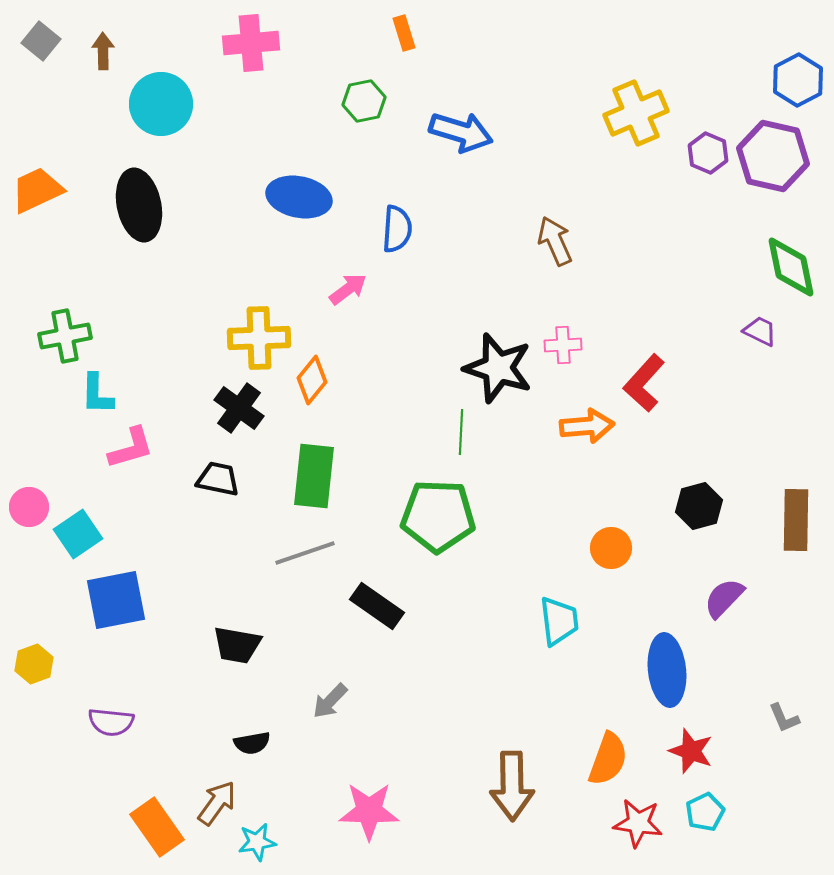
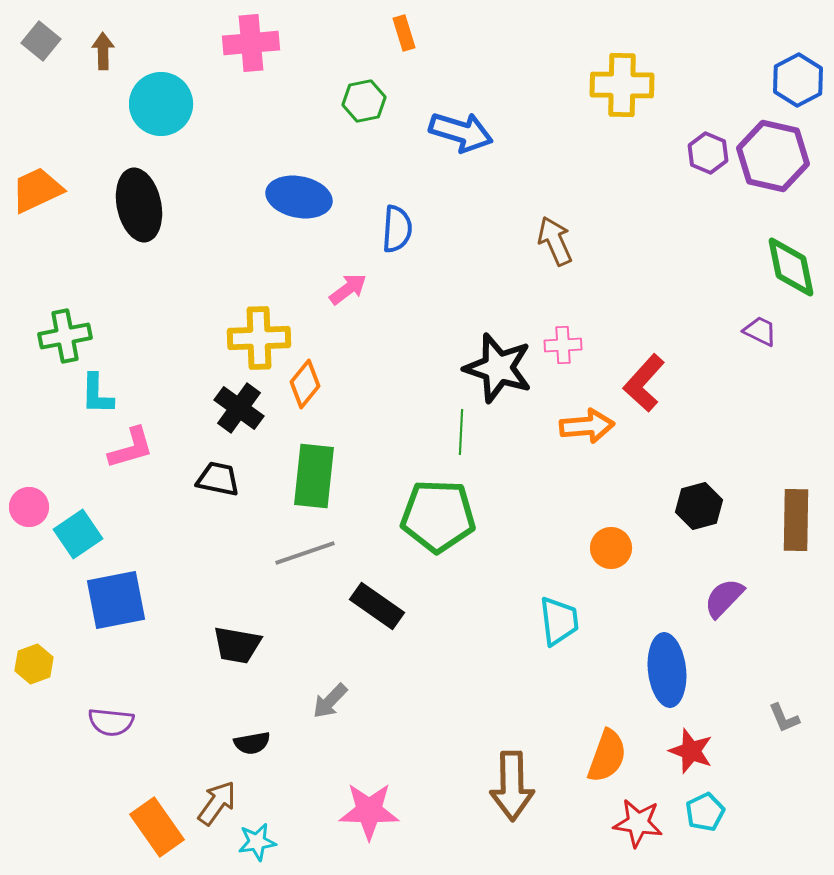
yellow cross at (636, 113): moved 14 px left, 28 px up; rotated 24 degrees clockwise
orange diamond at (312, 380): moved 7 px left, 4 px down
orange semicircle at (608, 759): moved 1 px left, 3 px up
